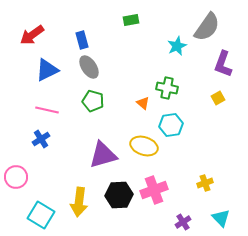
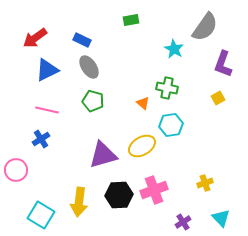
gray semicircle: moved 2 px left
red arrow: moved 3 px right, 3 px down
blue rectangle: rotated 48 degrees counterclockwise
cyan star: moved 3 px left, 3 px down; rotated 18 degrees counterclockwise
yellow ellipse: moved 2 px left; rotated 48 degrees counterclockwise
pink circle: moved 7 px up
